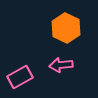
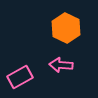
pink arrow: rotated 10 degrees clockwise
